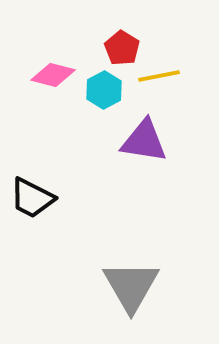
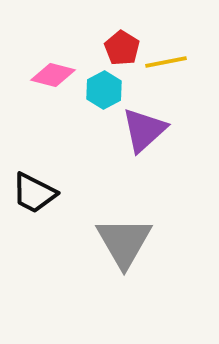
yellow line: moved 7 px right, 14 px up
purple triangle: moved 11 px up; rotated 51 degrees counterclockwise
black trapezoid: moved 2 px right, 5 px up
gray triangle: moved 7 px left, 44 px up
